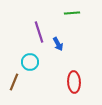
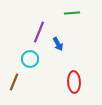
purple line: rotated 40 degrees clockwise
cyan circle: moved 3 px up
